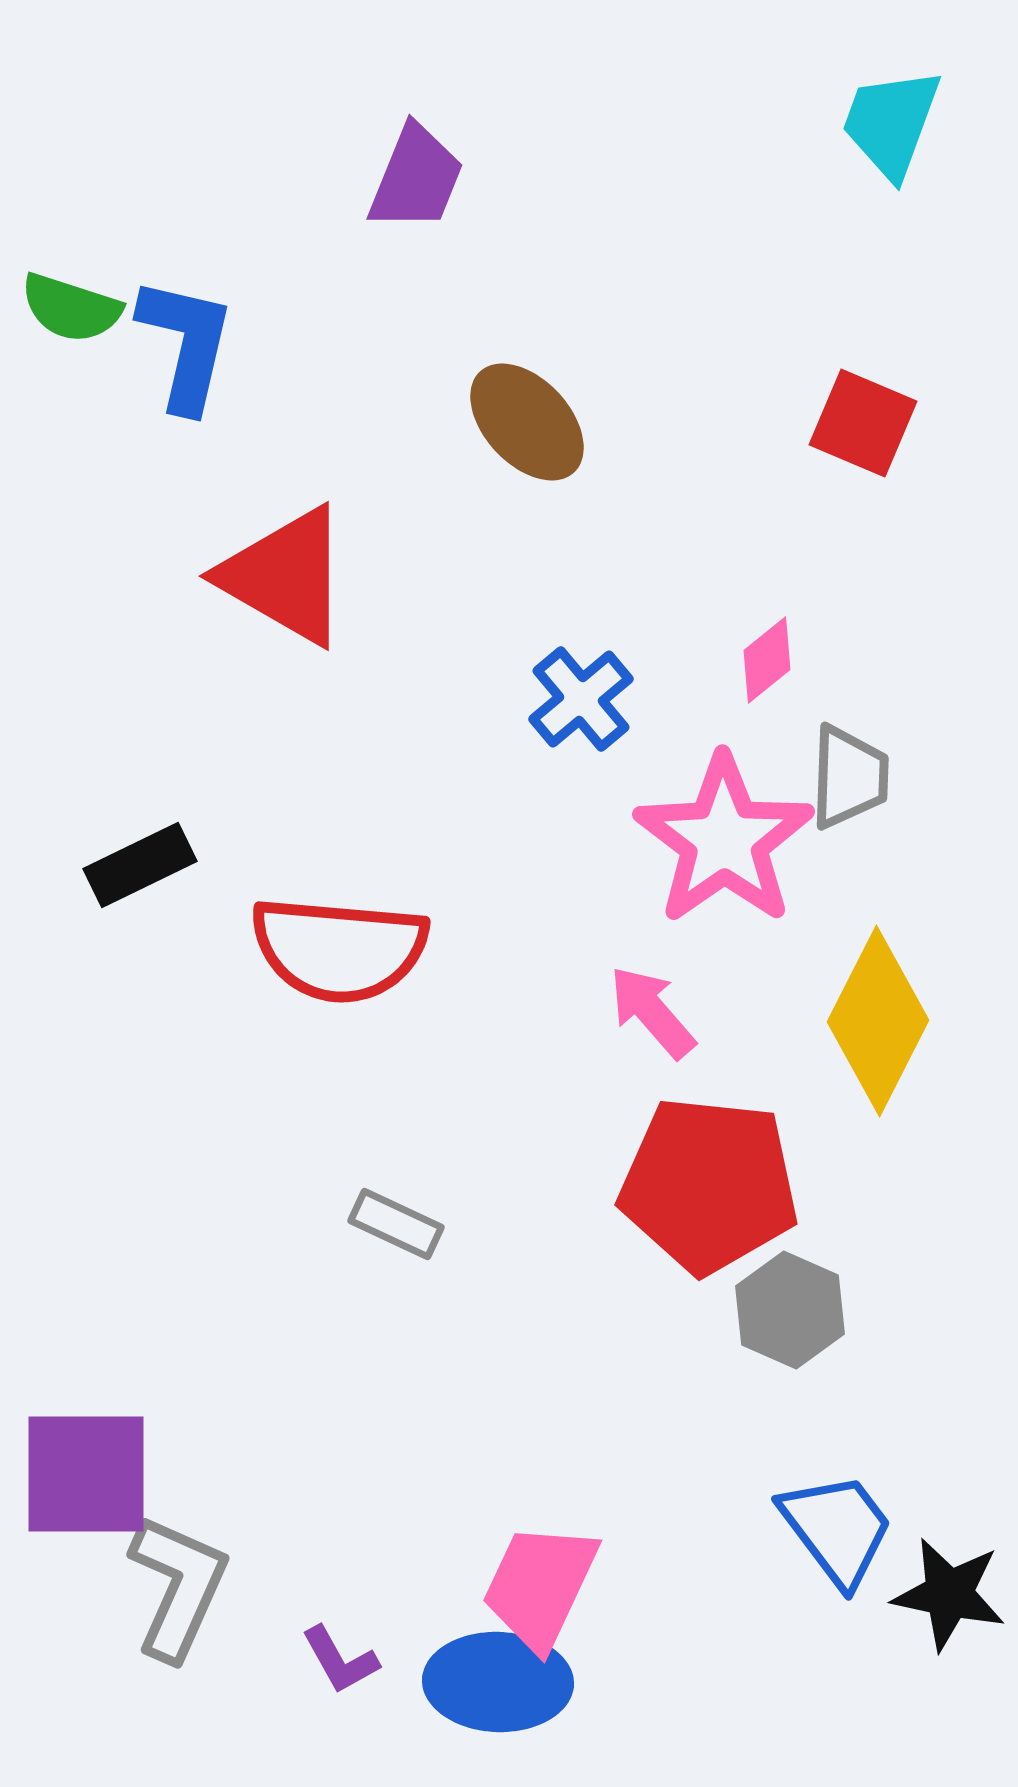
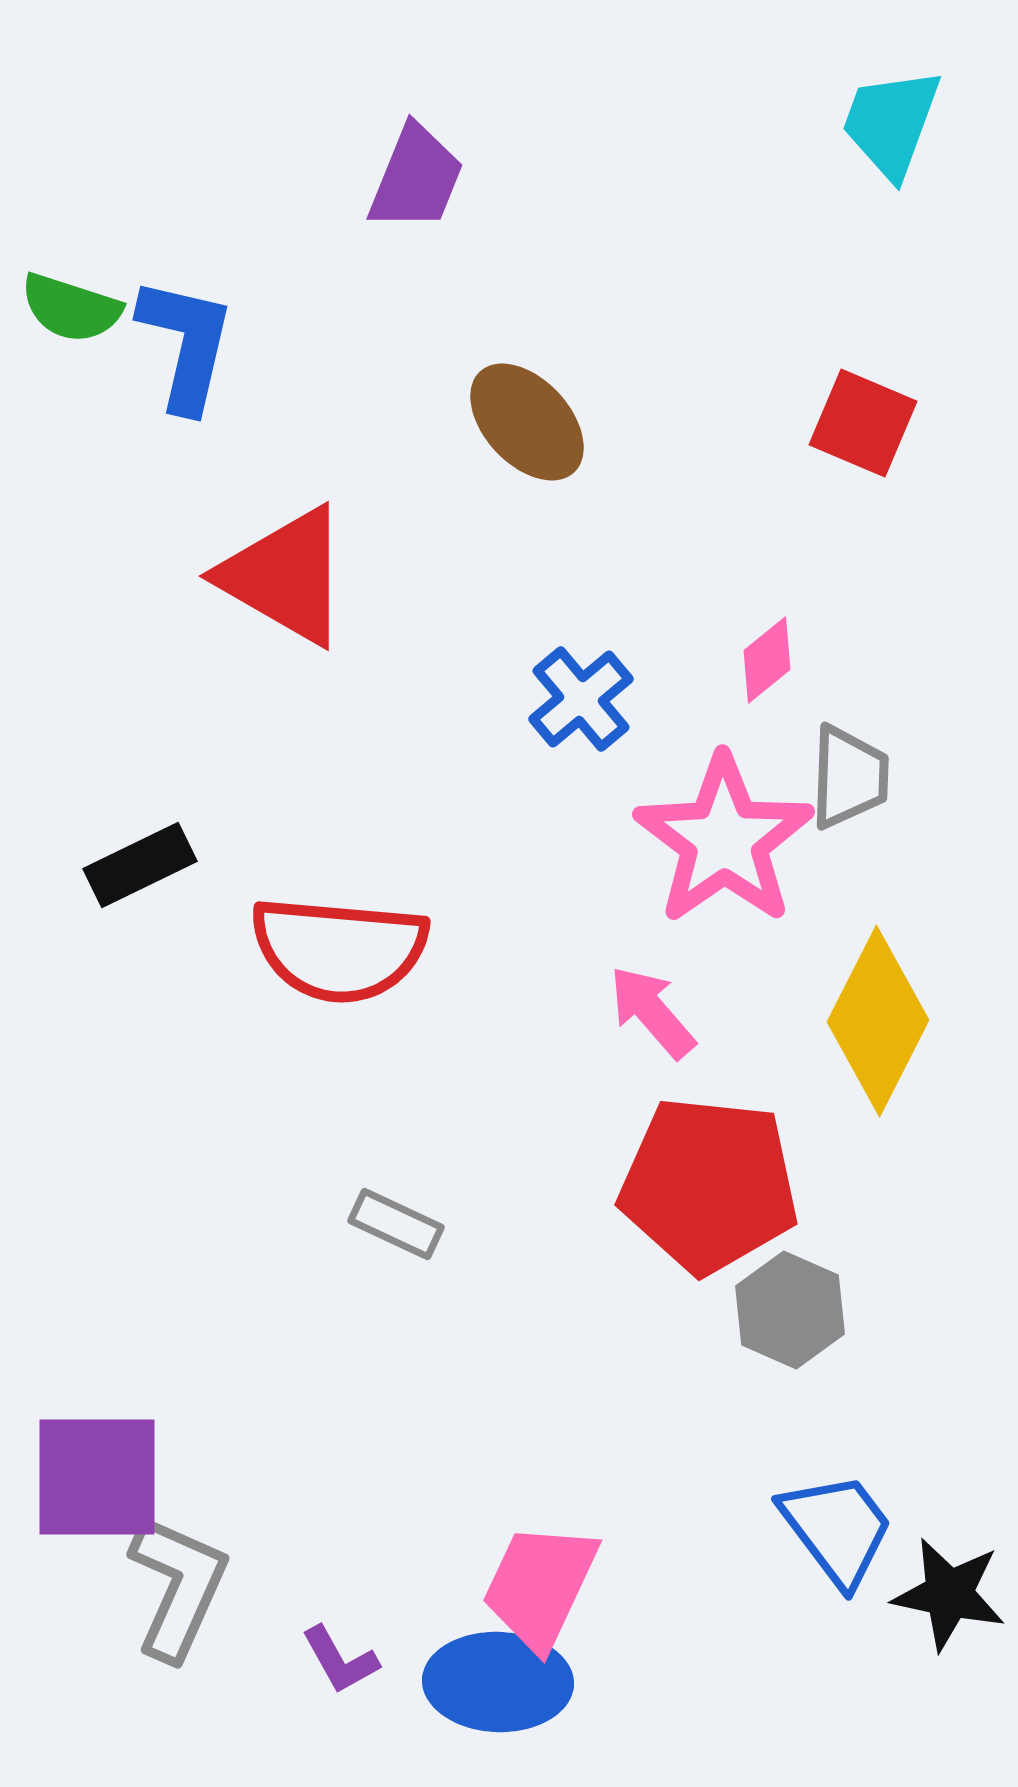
purple square: moved 11 px right, 3 px down
